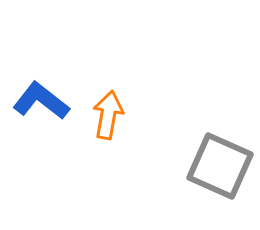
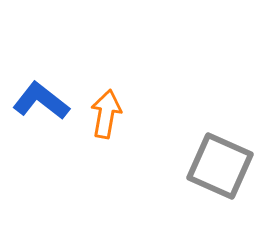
orange arrow: moved 2 px left, 1 px up
